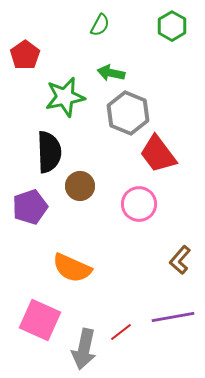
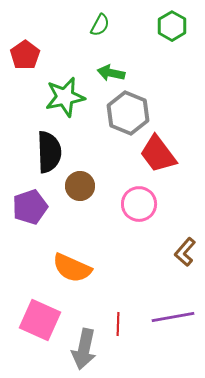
brown L-shape: moved 5 px right, 8 px up
red line: moved 3 px left, 8 px up; rotated 50 degrees counterclockwise
